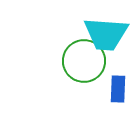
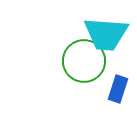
blue rectangle: rotated 16 degrees clockwise
